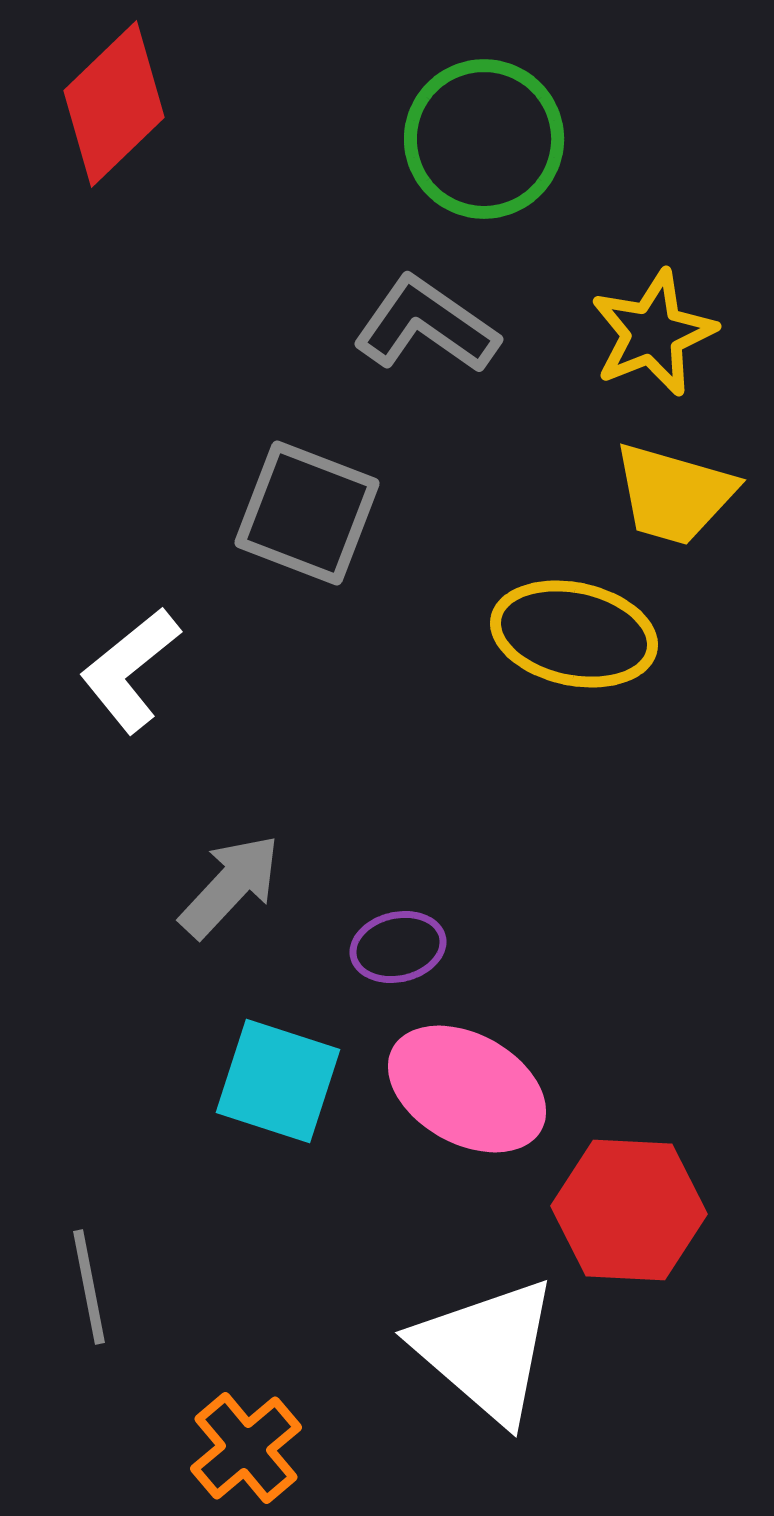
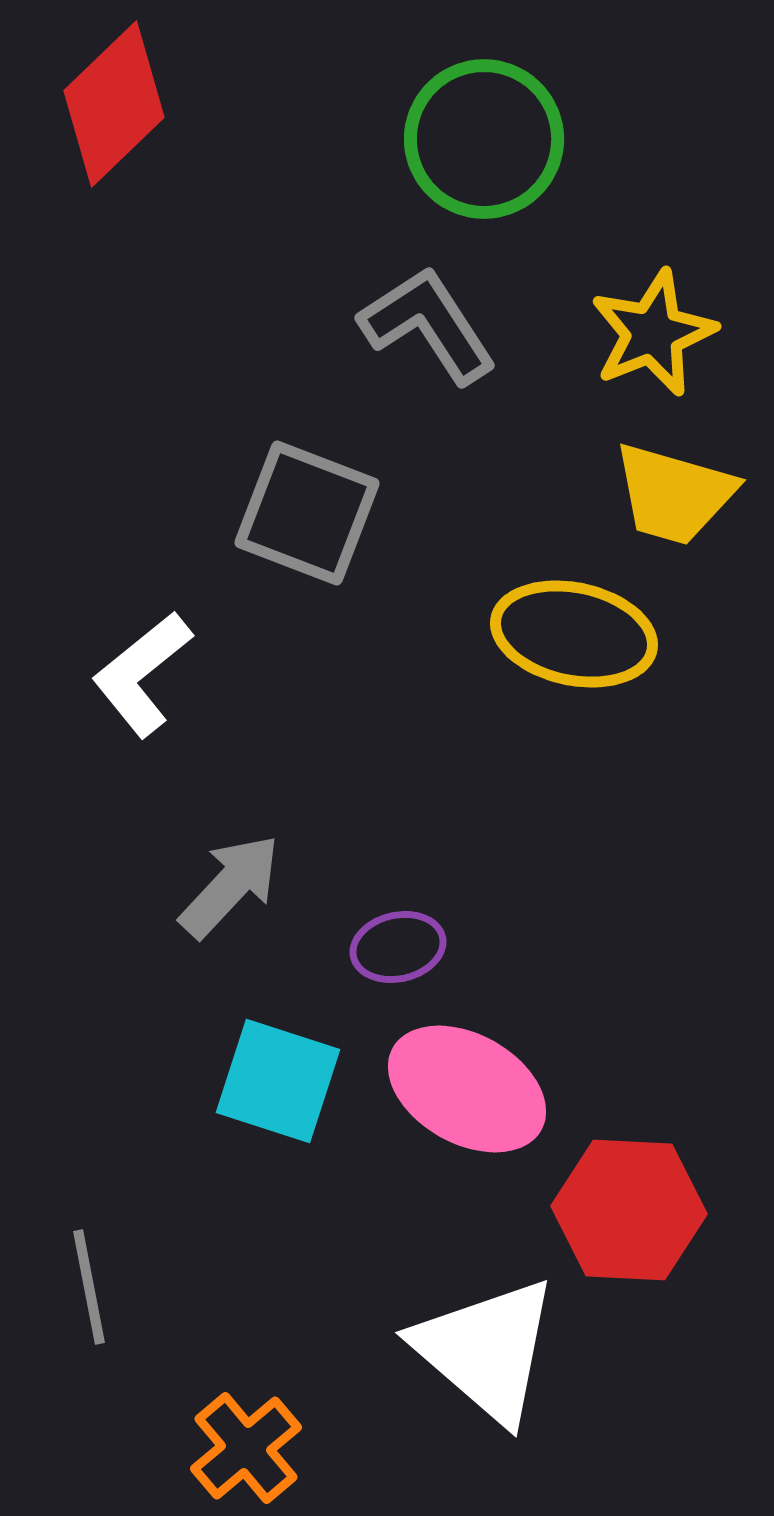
gray L-shape: moved 2 px right; rotated 22 degrees clockwise
white L-shape: moved 12 px right, 4 px down
